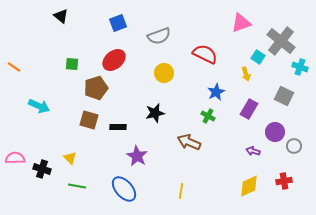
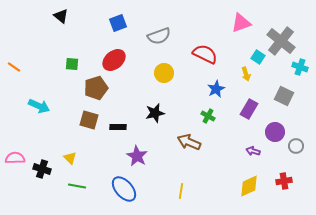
blue star: moved 3 px up
gray circle: moved 2 px right
